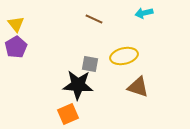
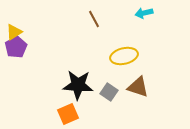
brown line: rotated 36 degrees clockwise
yellow triangle: moved 2 px left, 8 px down; rotated 36 degrees clockwise
gray square: moved 19 px right, 28 px down; rotated 24 degrees clockwise
